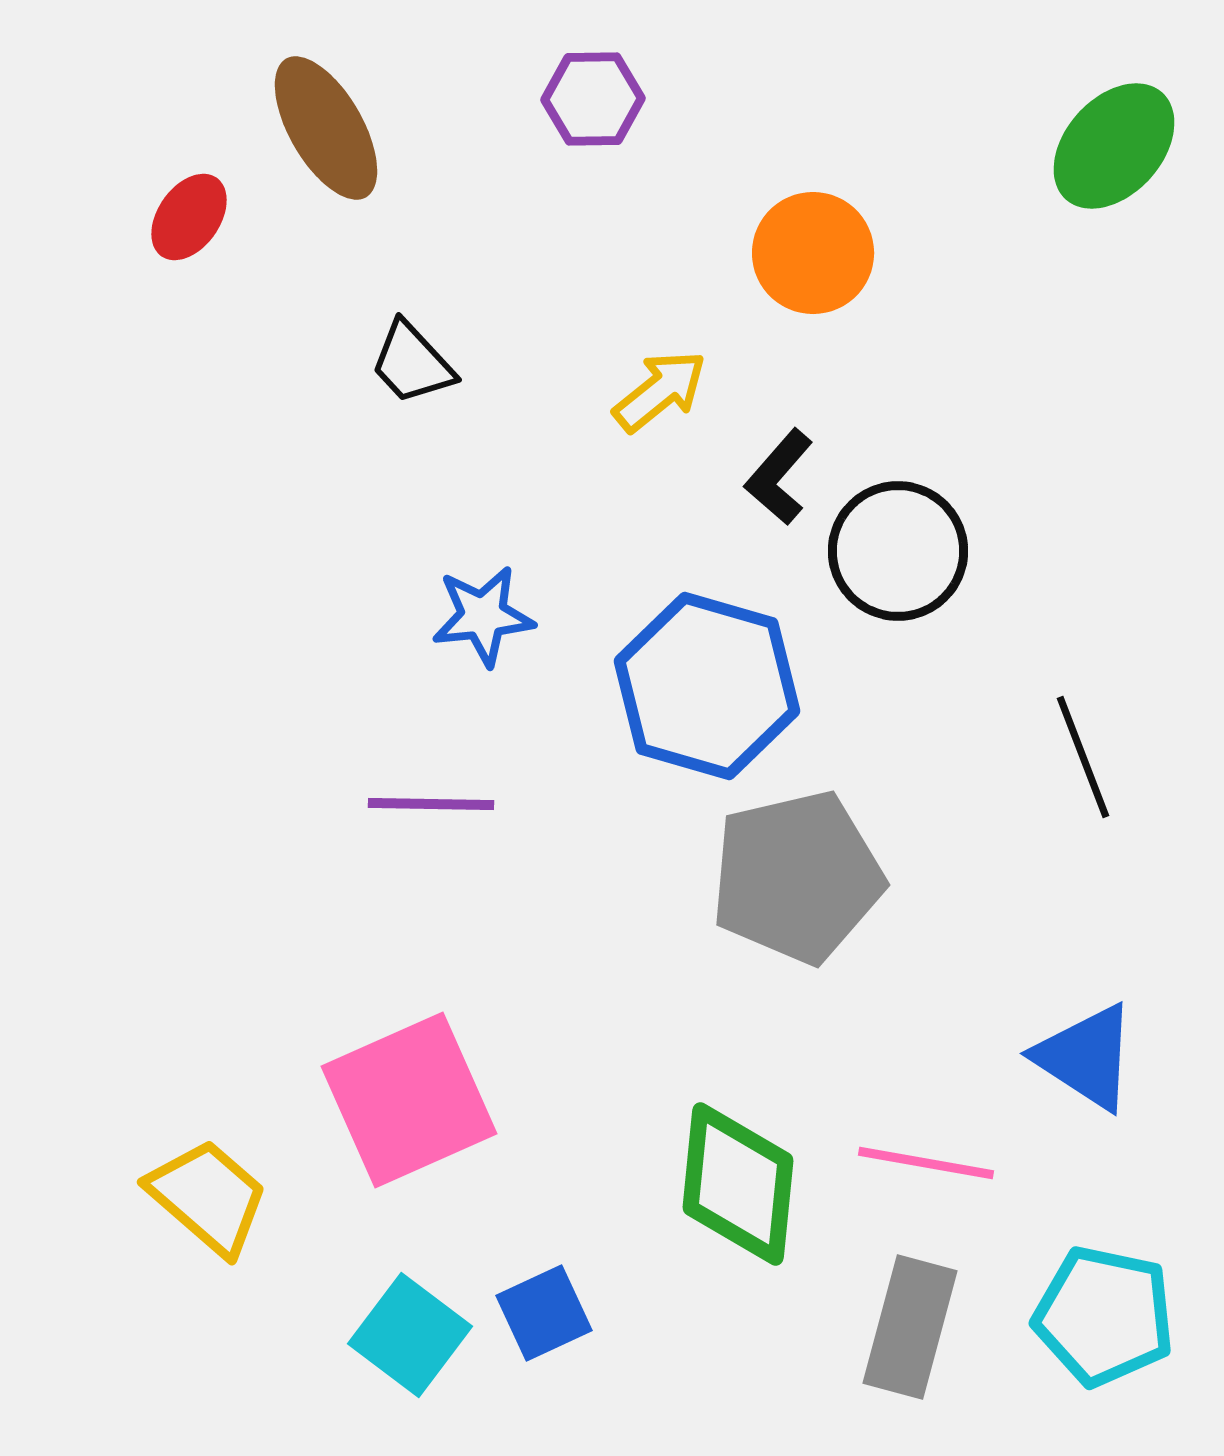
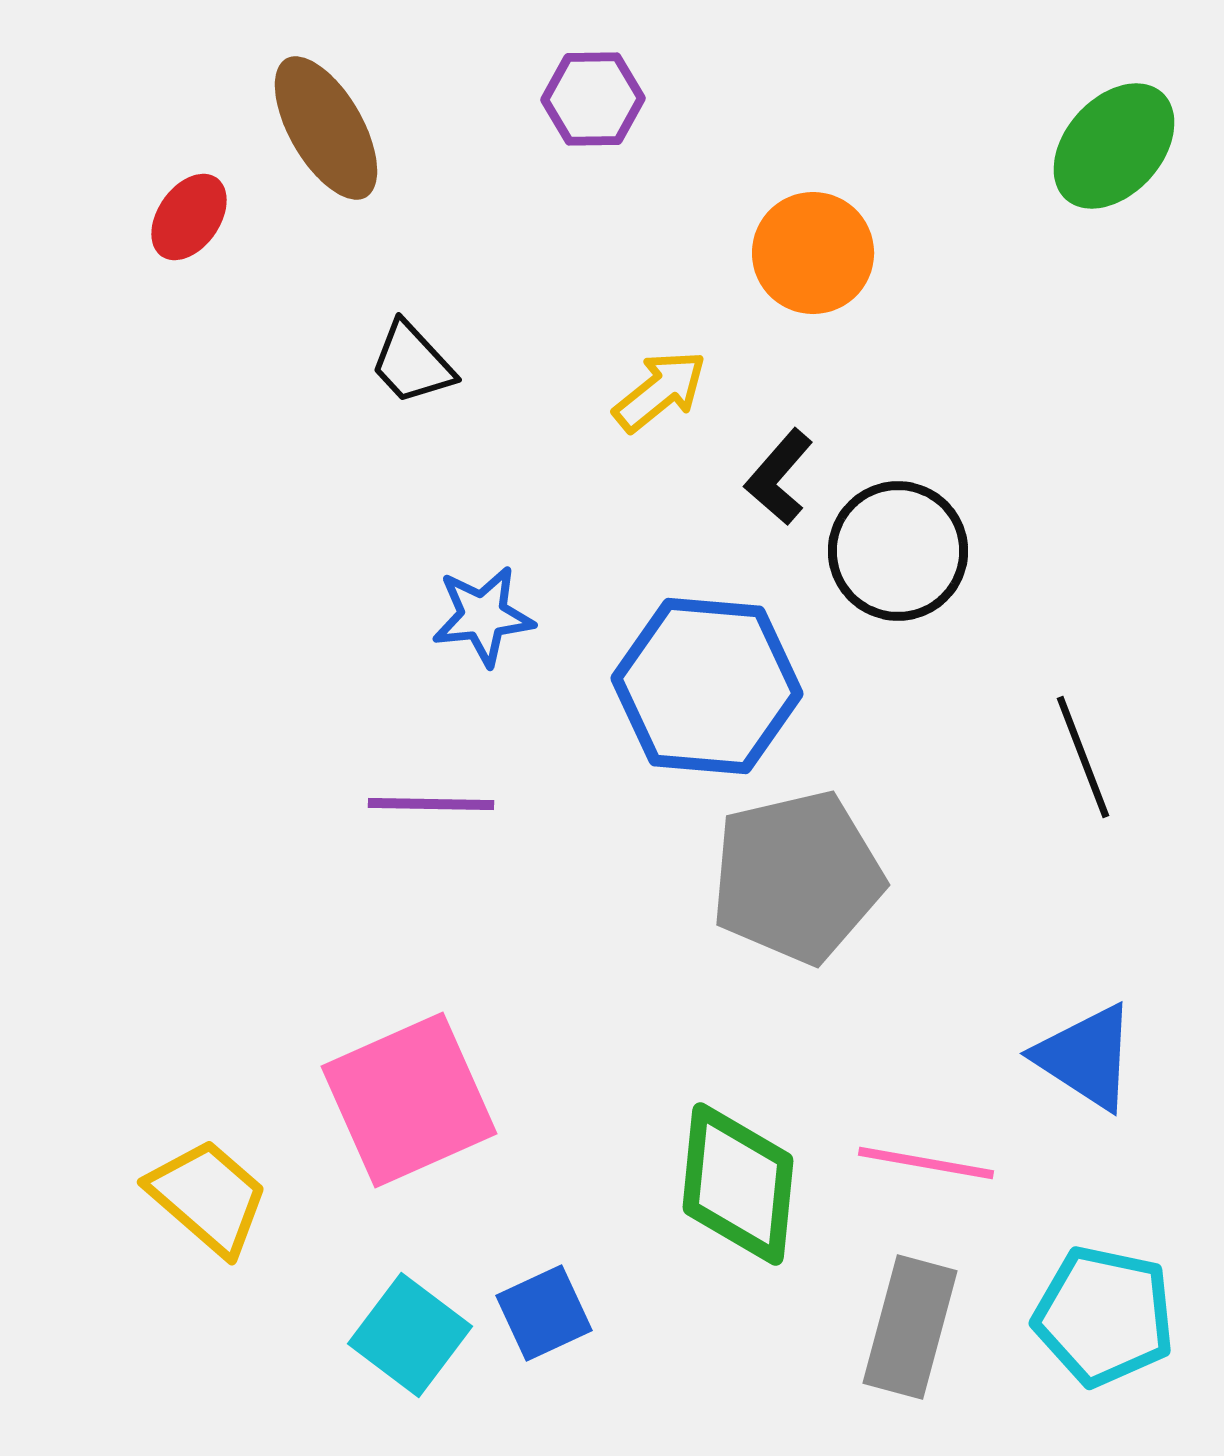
blue hexagon: rotated 11 degrees counterclockwise
